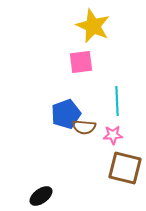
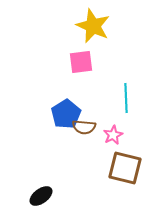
cyan line: moved 9 px right, 3 px up
blue pentagon: rotated 12 degrees counterclockwise
pink star: rotated 24 degrees counterclockwise
